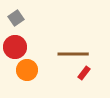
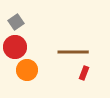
gray square: moved 4 px down
brown line: moved 2 px up
red rectangle: rotated 16 degrees counterclockwise
